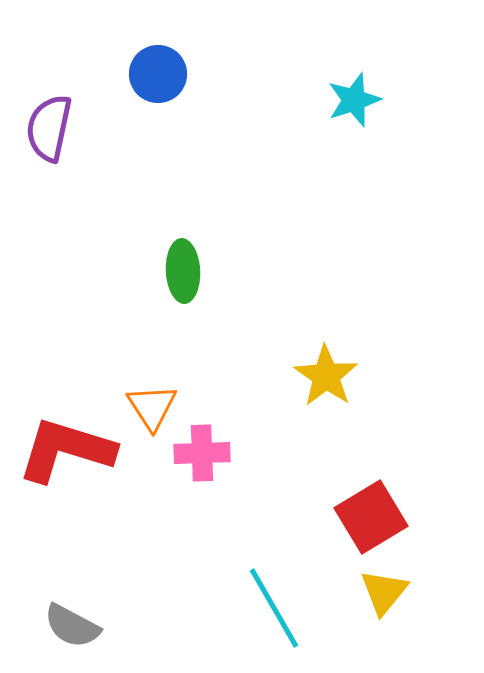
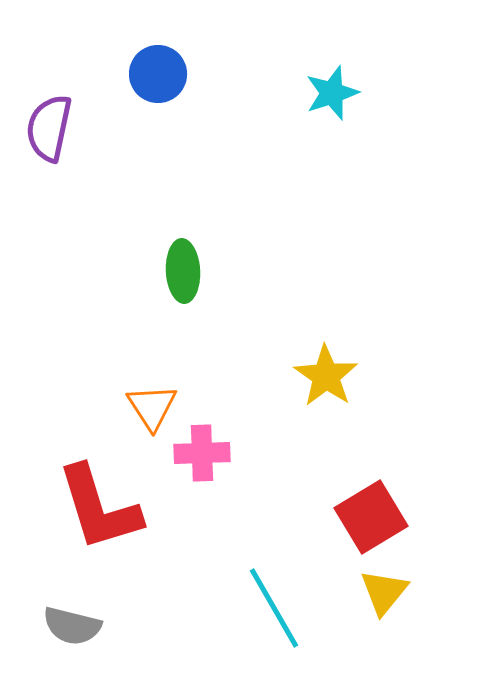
cyan star: moved 22 px left, 7 px up
red L-shape: moved 33 px right, 58 px down; rotated 124 degrees counterclockwise
gray semicircle: rotated 14 degrees counterclockwise
